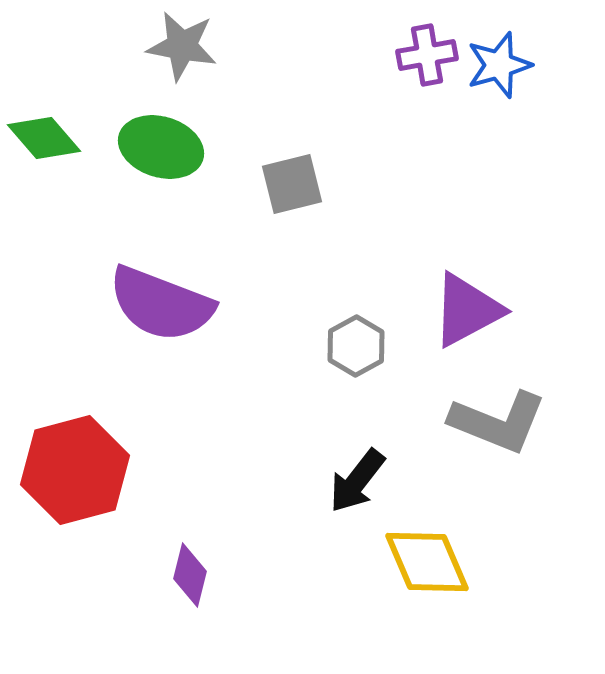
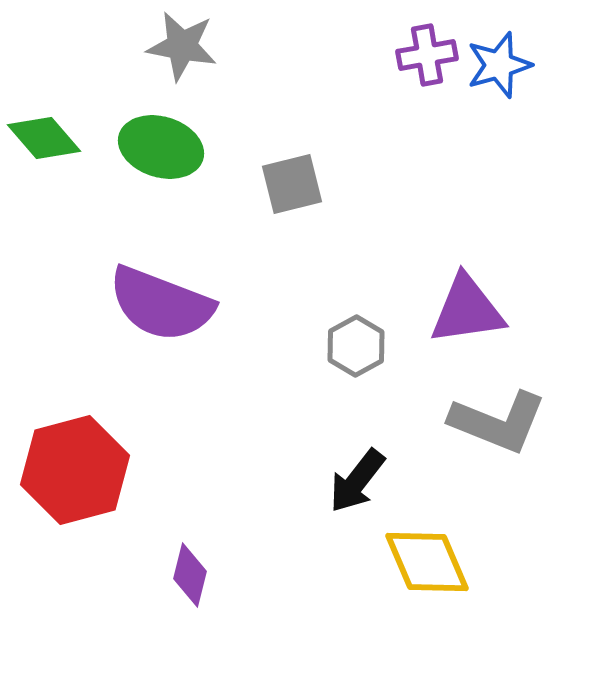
purple triangle: rotated 20 degrees clockwise
